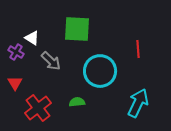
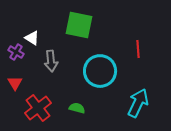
green square: moved 2 px right, 4 px up; rotated 8 degrees clockwise
gray arrow: rotated 40 degrees clockwise
green semicircle: moved 6 px down; rotated 21 degrees clockwise
